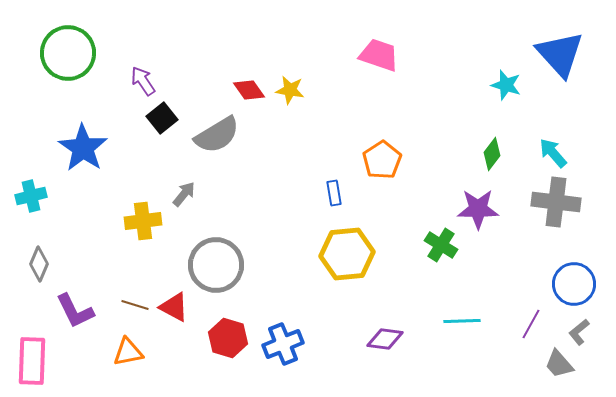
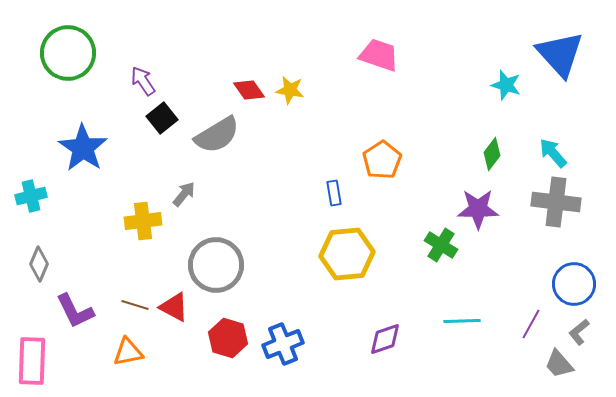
purple diamond: rotated 27 degrees counterclockwise
